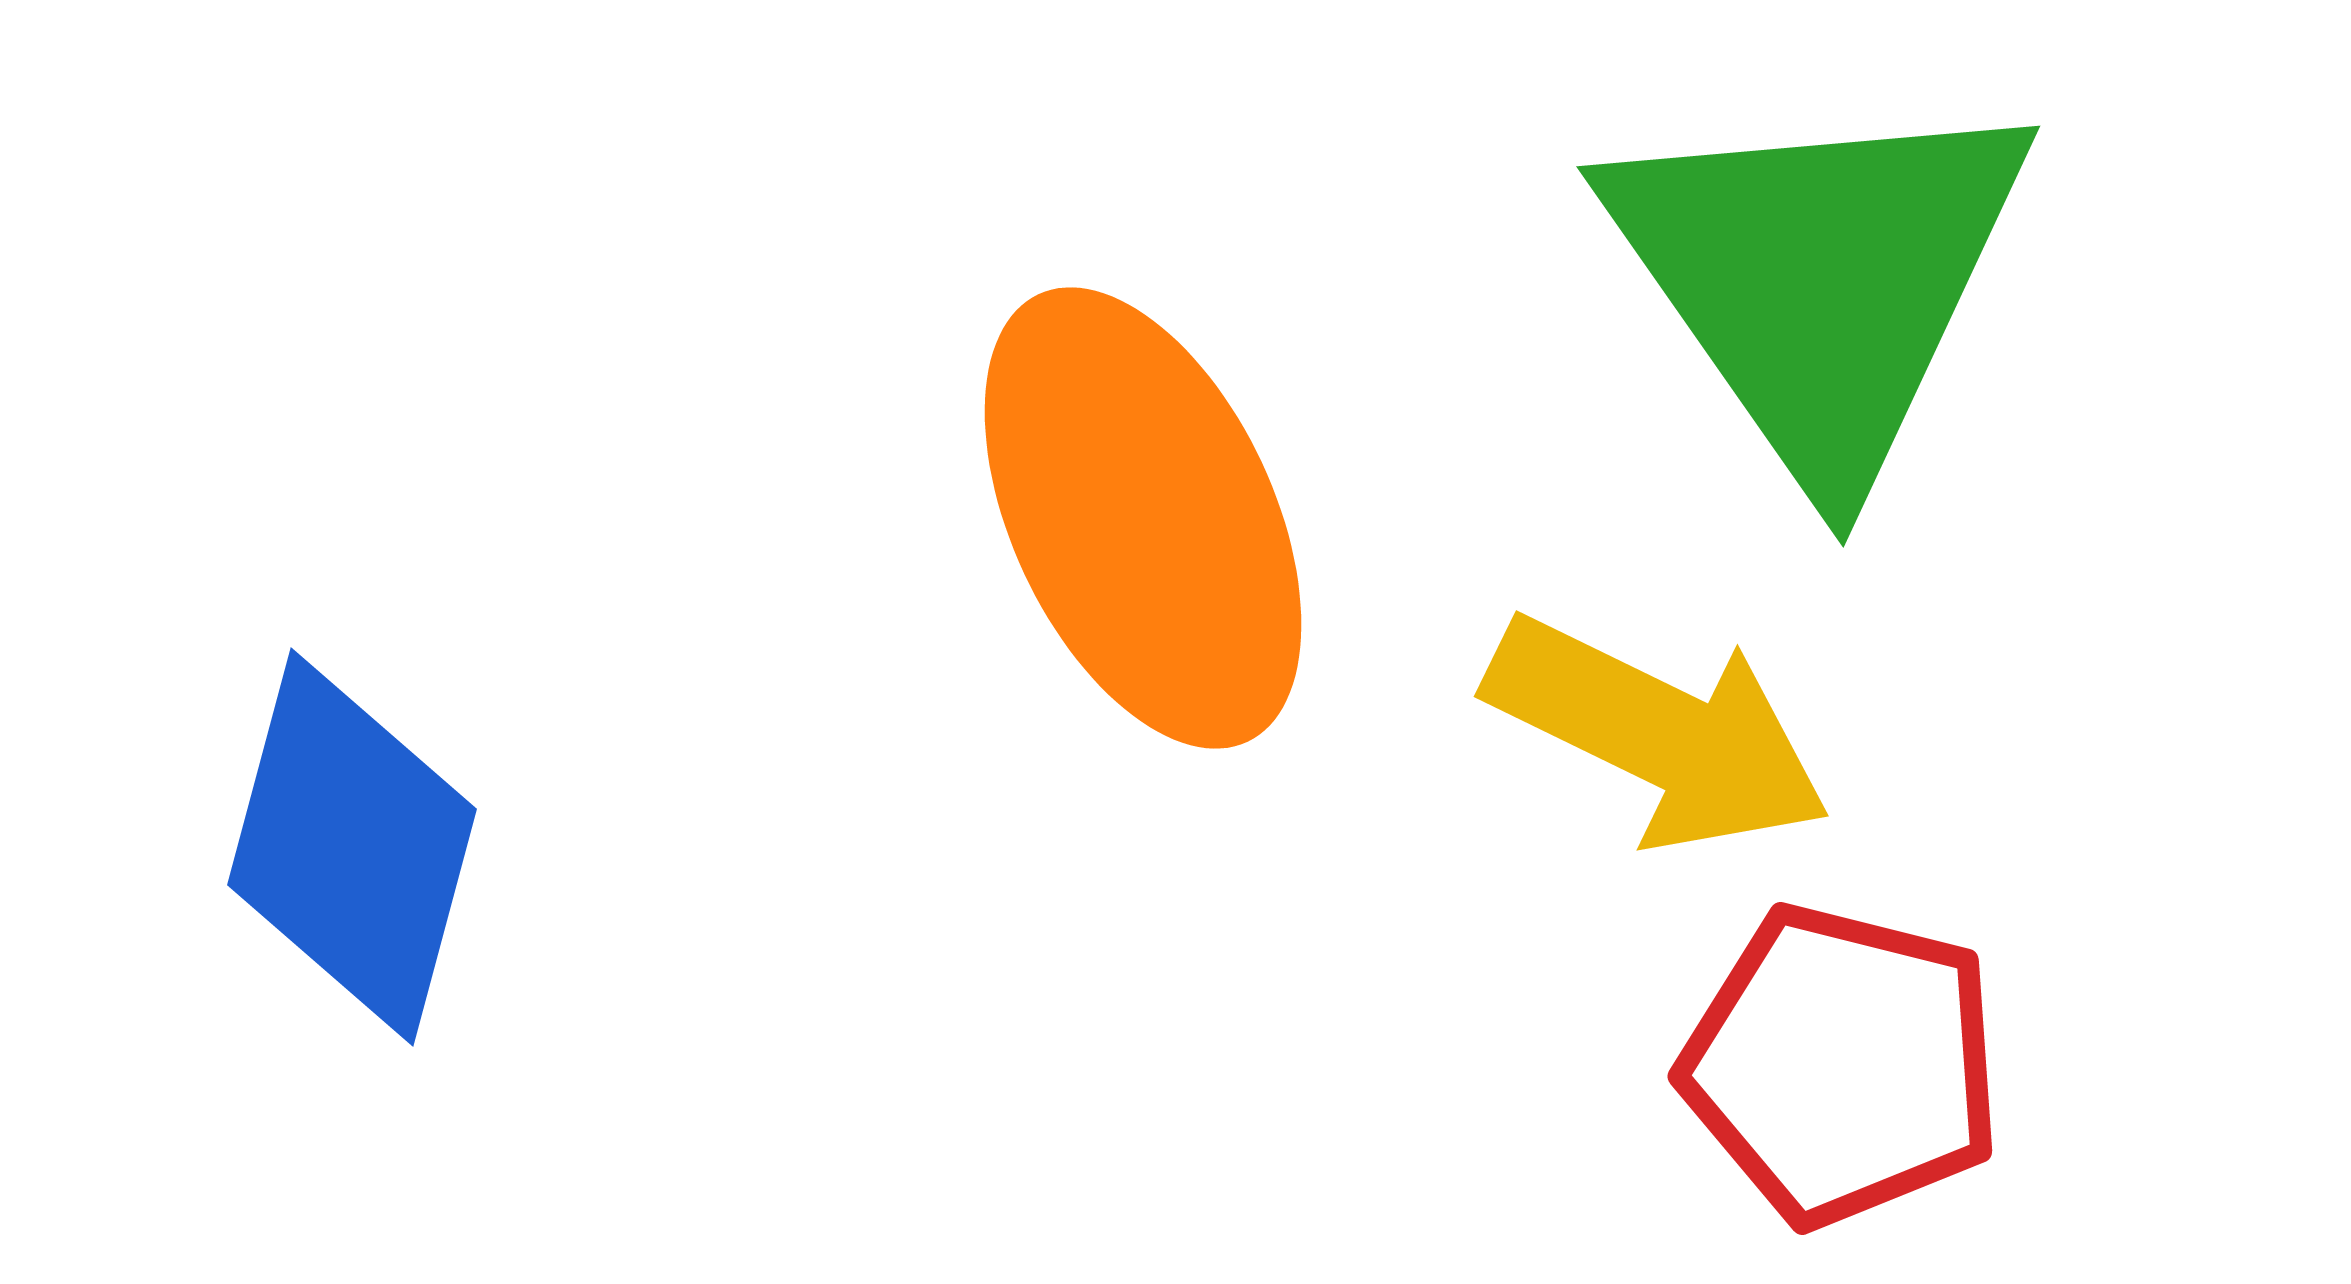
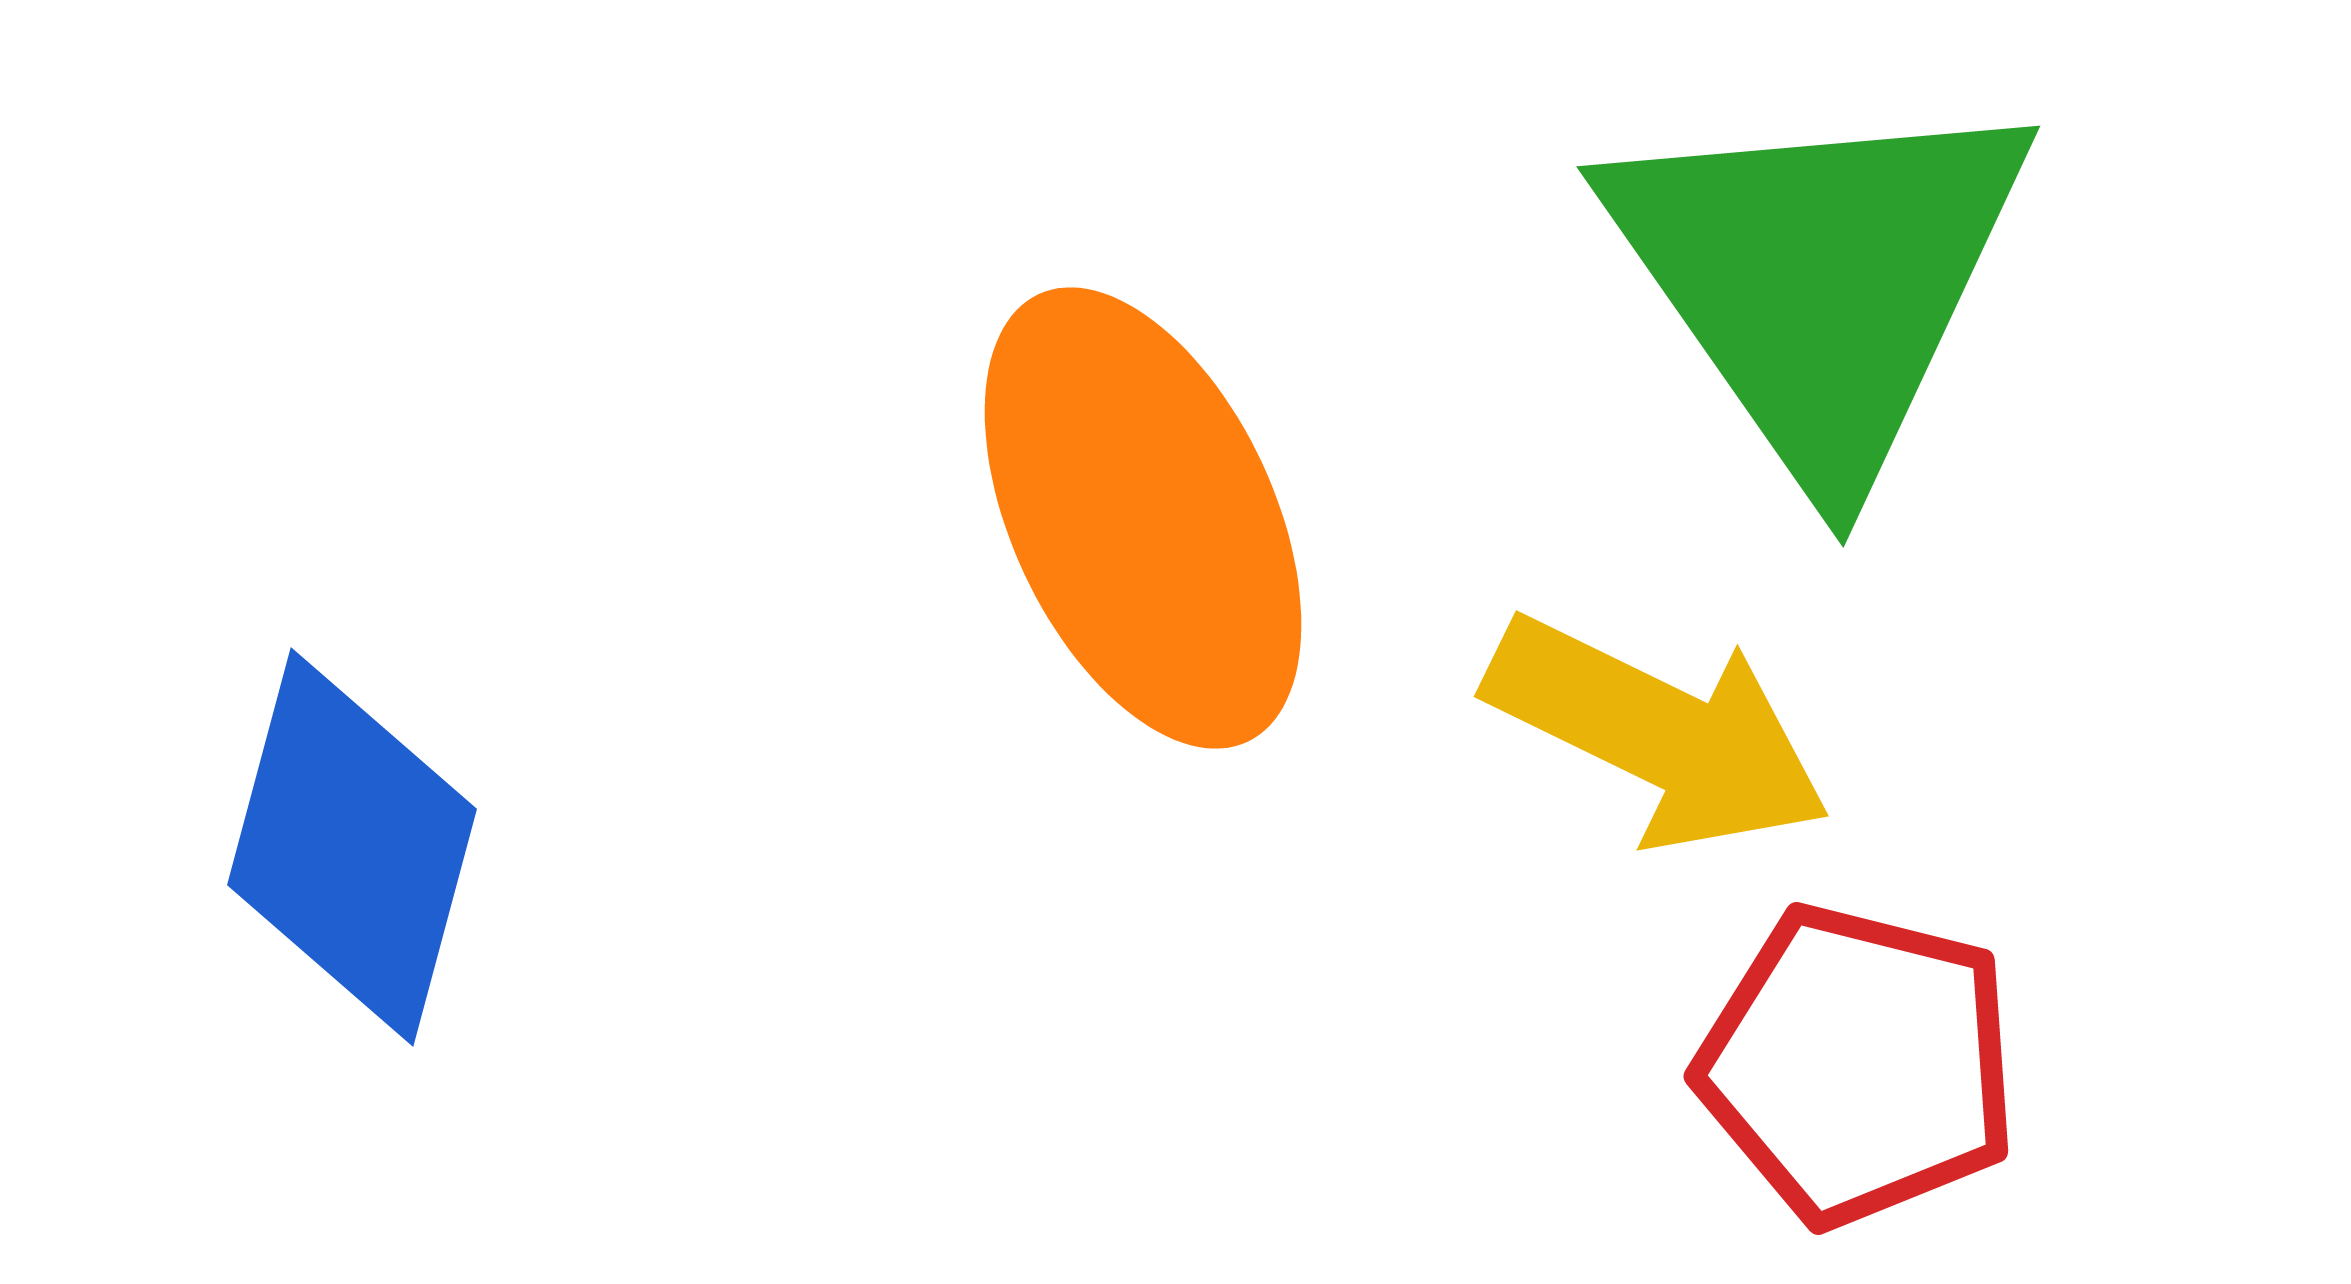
red pentagon: moved 16 px right
